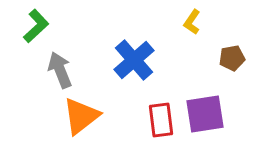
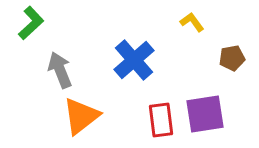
yellow L-shape: rotated 110 degrees clockwise
green L-shape: moved 5 px left, 3 px up
